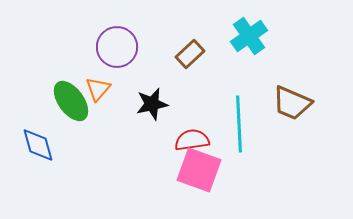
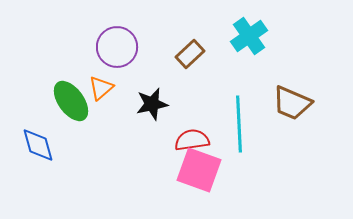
orange triangle: moved 3 px right, 1 px up; rotated 8 degrees clockwise
